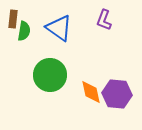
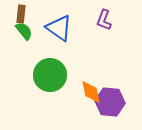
brown rectangle: moved 8 px right, 5 px up
green semicircle: rotated 48 degrees counterclockwise
purple hexagon: moved 7 px left, 8 px down
